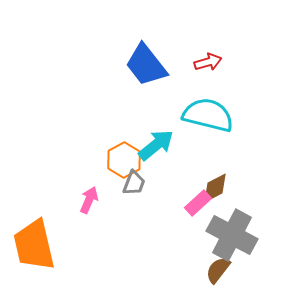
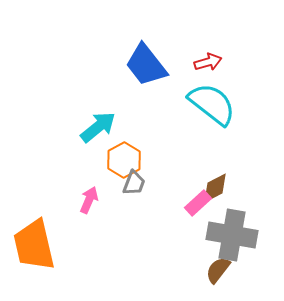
cyan semicircle: moved 4 px right, 11 px up; rotated 24 degrees clockwise
cyan arrow: moved 58 px left, 18 px up
gray cross: rotated 18 degrees counterclockwise
